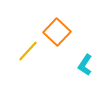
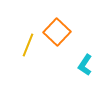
yellow line: moved 6 px up; rotated 20 degrees counterclockwise
